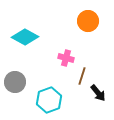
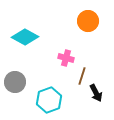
black arrow: moved 2 px left; rotated 12 degrees clockwise
